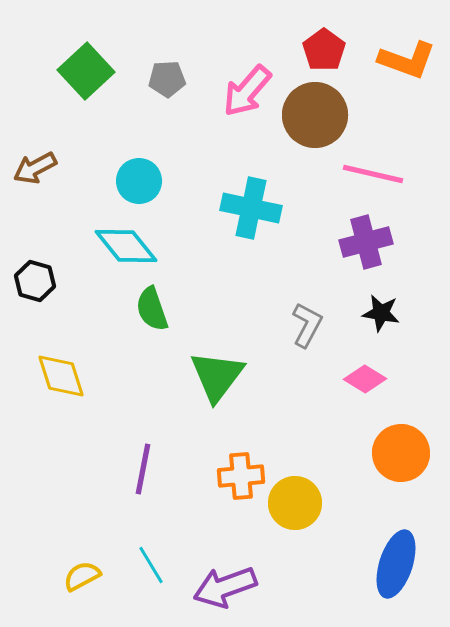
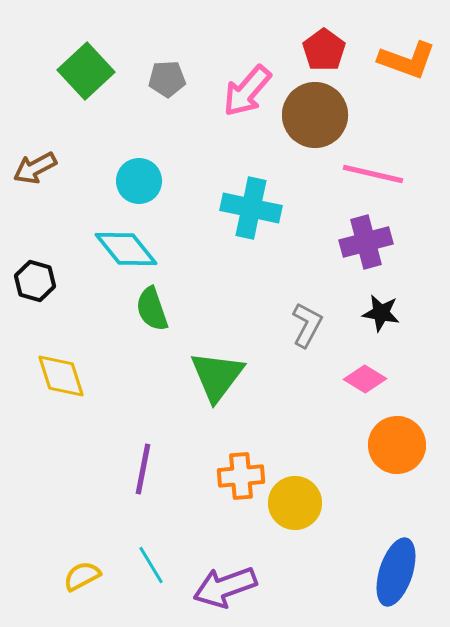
cyan diamond: moved 3 px down
orange circle: moved 4 px left, 8 px up
blue ellipse: moved 8 px down
